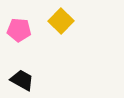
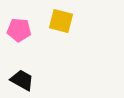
yellow square: rotated 30 degrees counterclockwise
